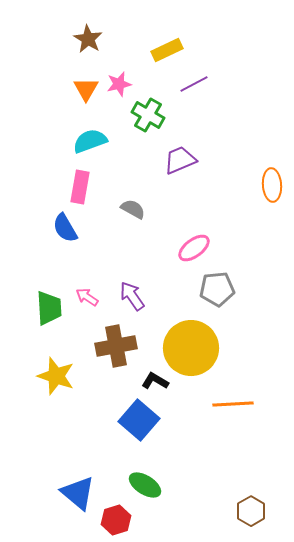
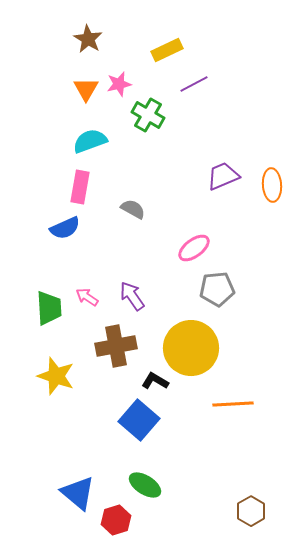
purple trapezoid: moved 43 px right, 16 px down
blue semicircle: rotated 84 degrees counterclockwise
